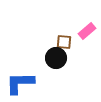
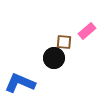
black circle: moved 2 px left
blue L-shape: rotated 24 degrees clockwise
